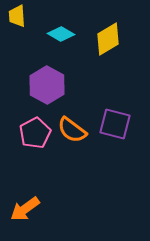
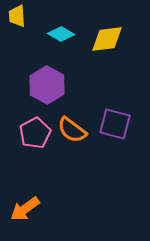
yellow diamond: moved 1 px left; rotated 24 degrees clockwise
